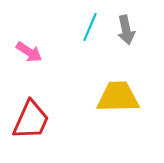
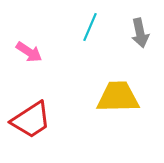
gray arrow: moved 14 px right, 3 px down
red trapezoid: rotated 33 degrees clockwise
